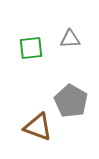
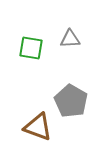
green square: rotated 15 degrees clockwise
